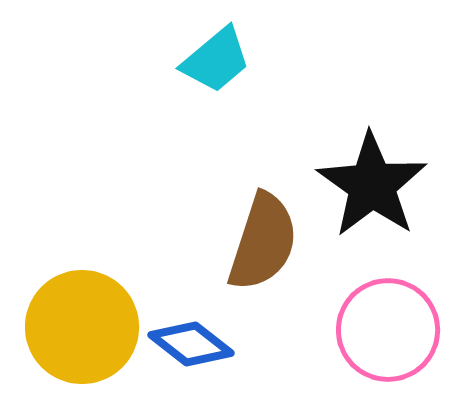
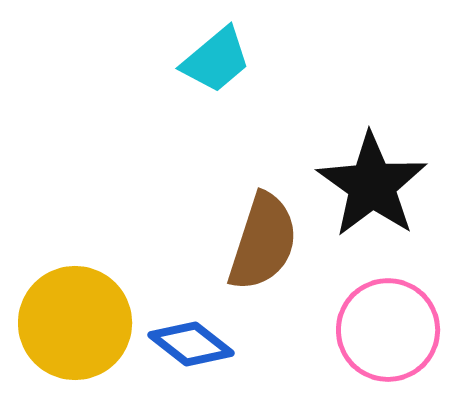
yellow circle: moved 7 px left, 4 px up
